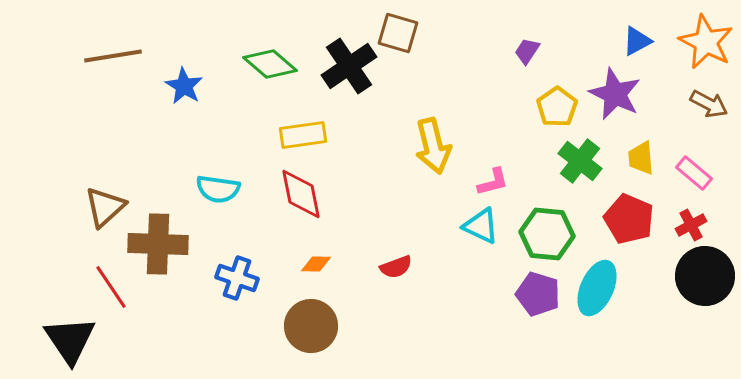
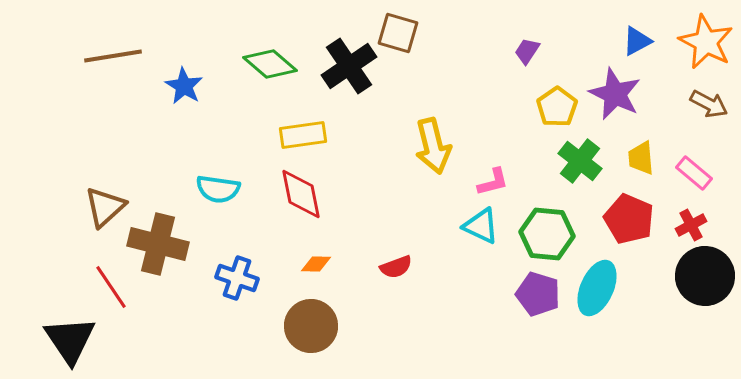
brown cross: rotated 12 degrees clockwise
